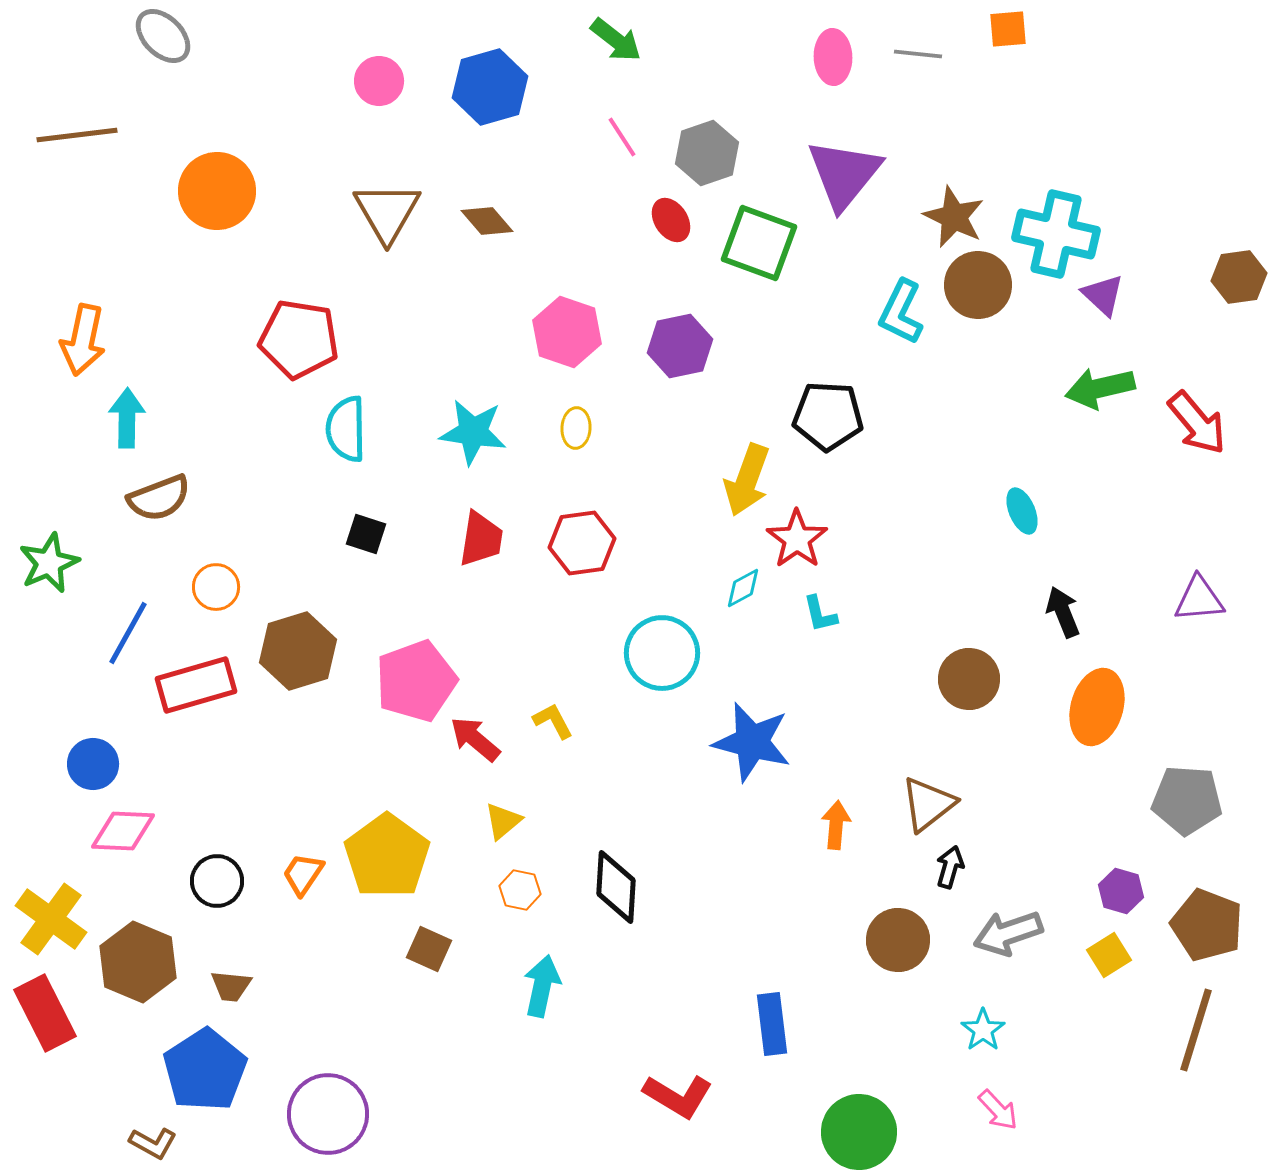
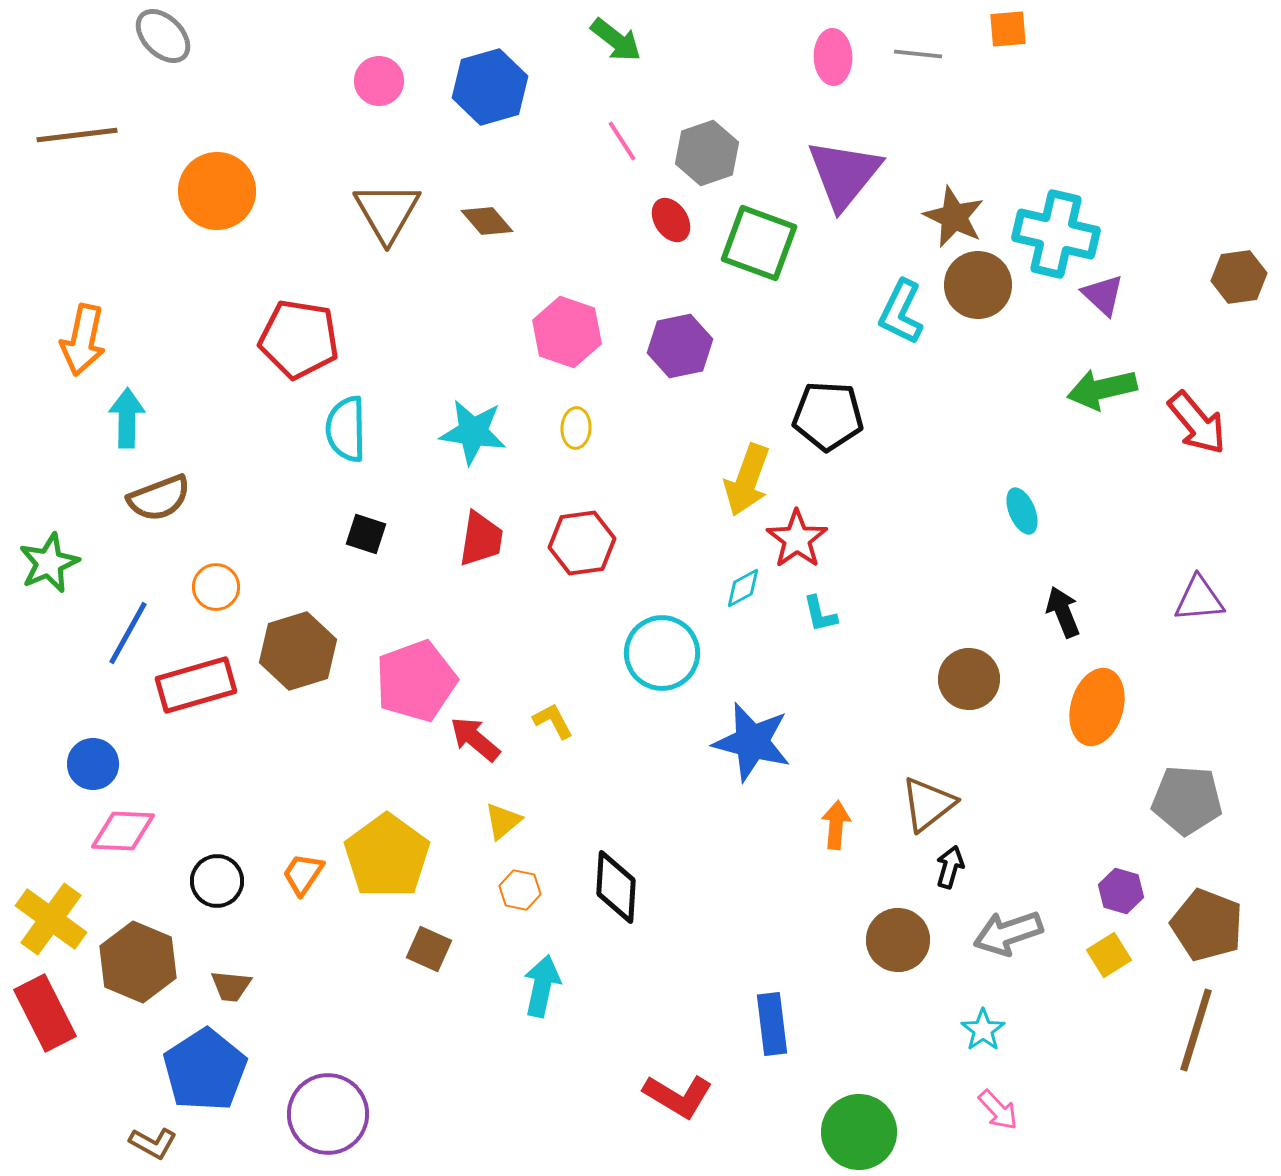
pink line at (622, 137): moved 4 px down
green arrow at (1100, 388): moved 2 px right, 1 px down
